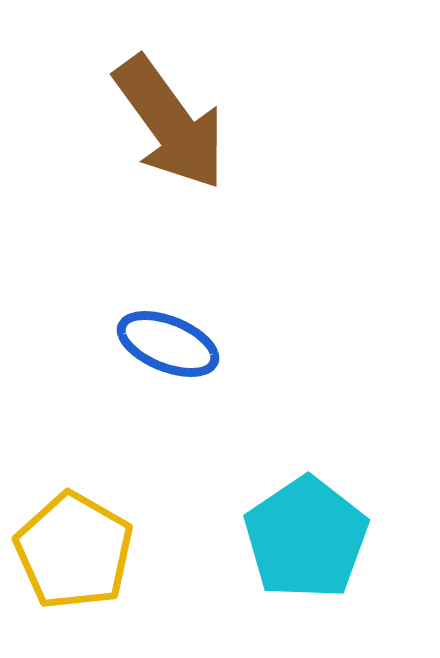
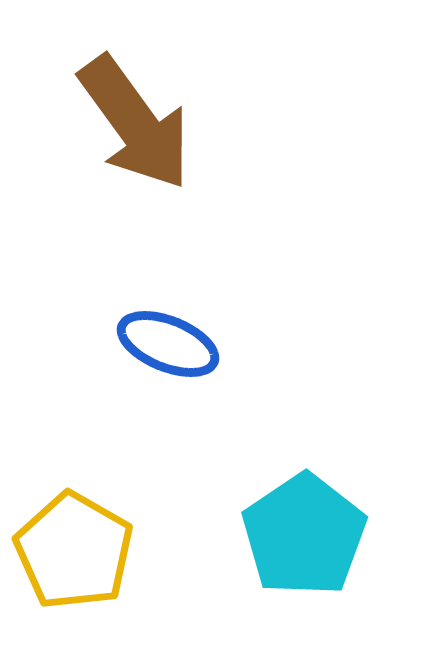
brown arrow: moved 35 px left
cyan pentagon: moved 2 px left, 3 px up
